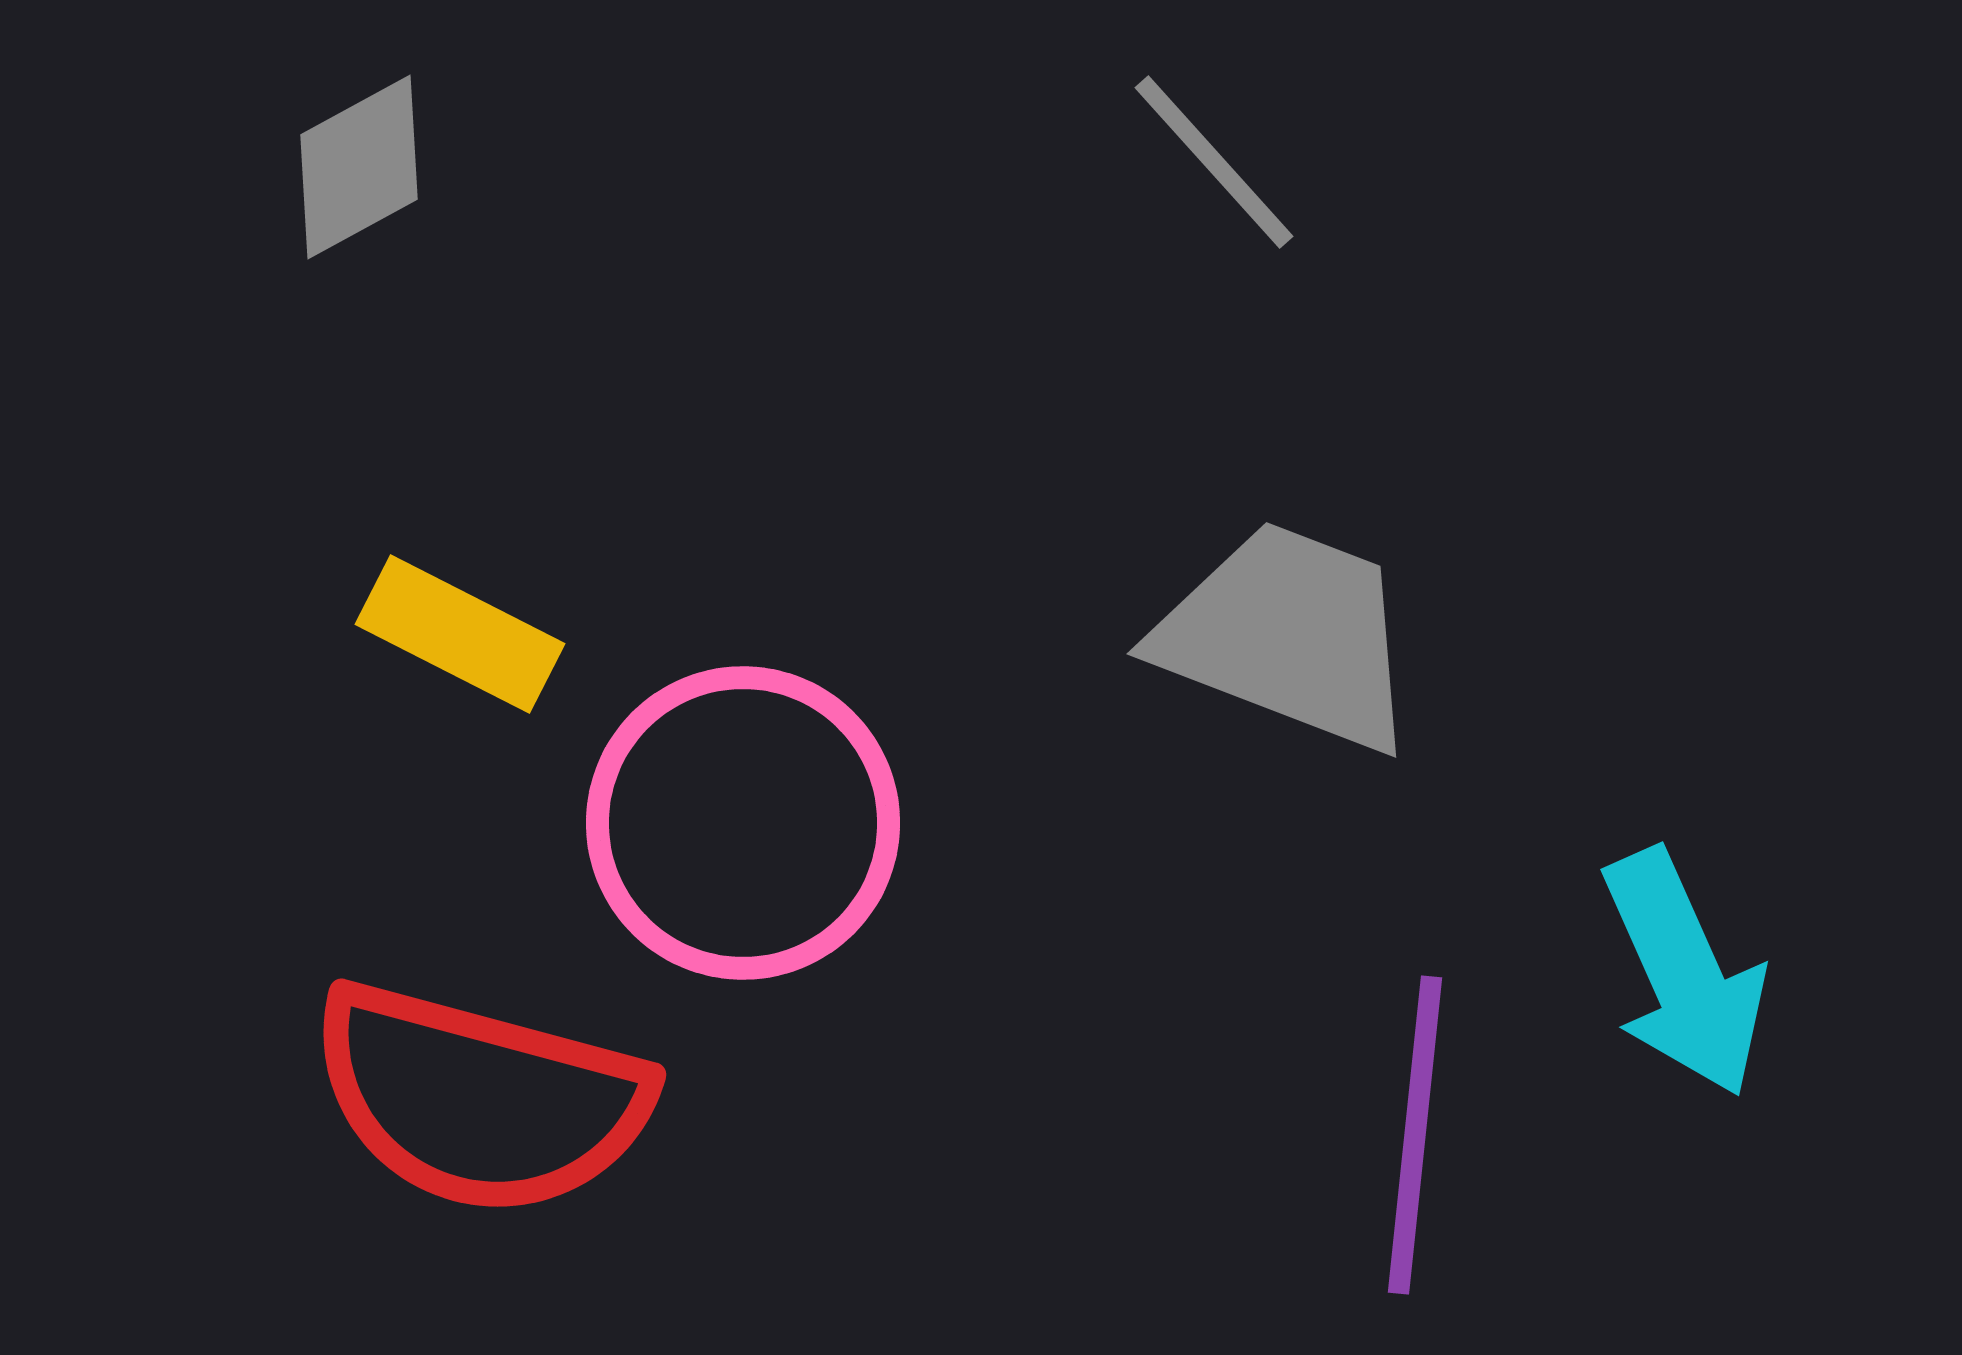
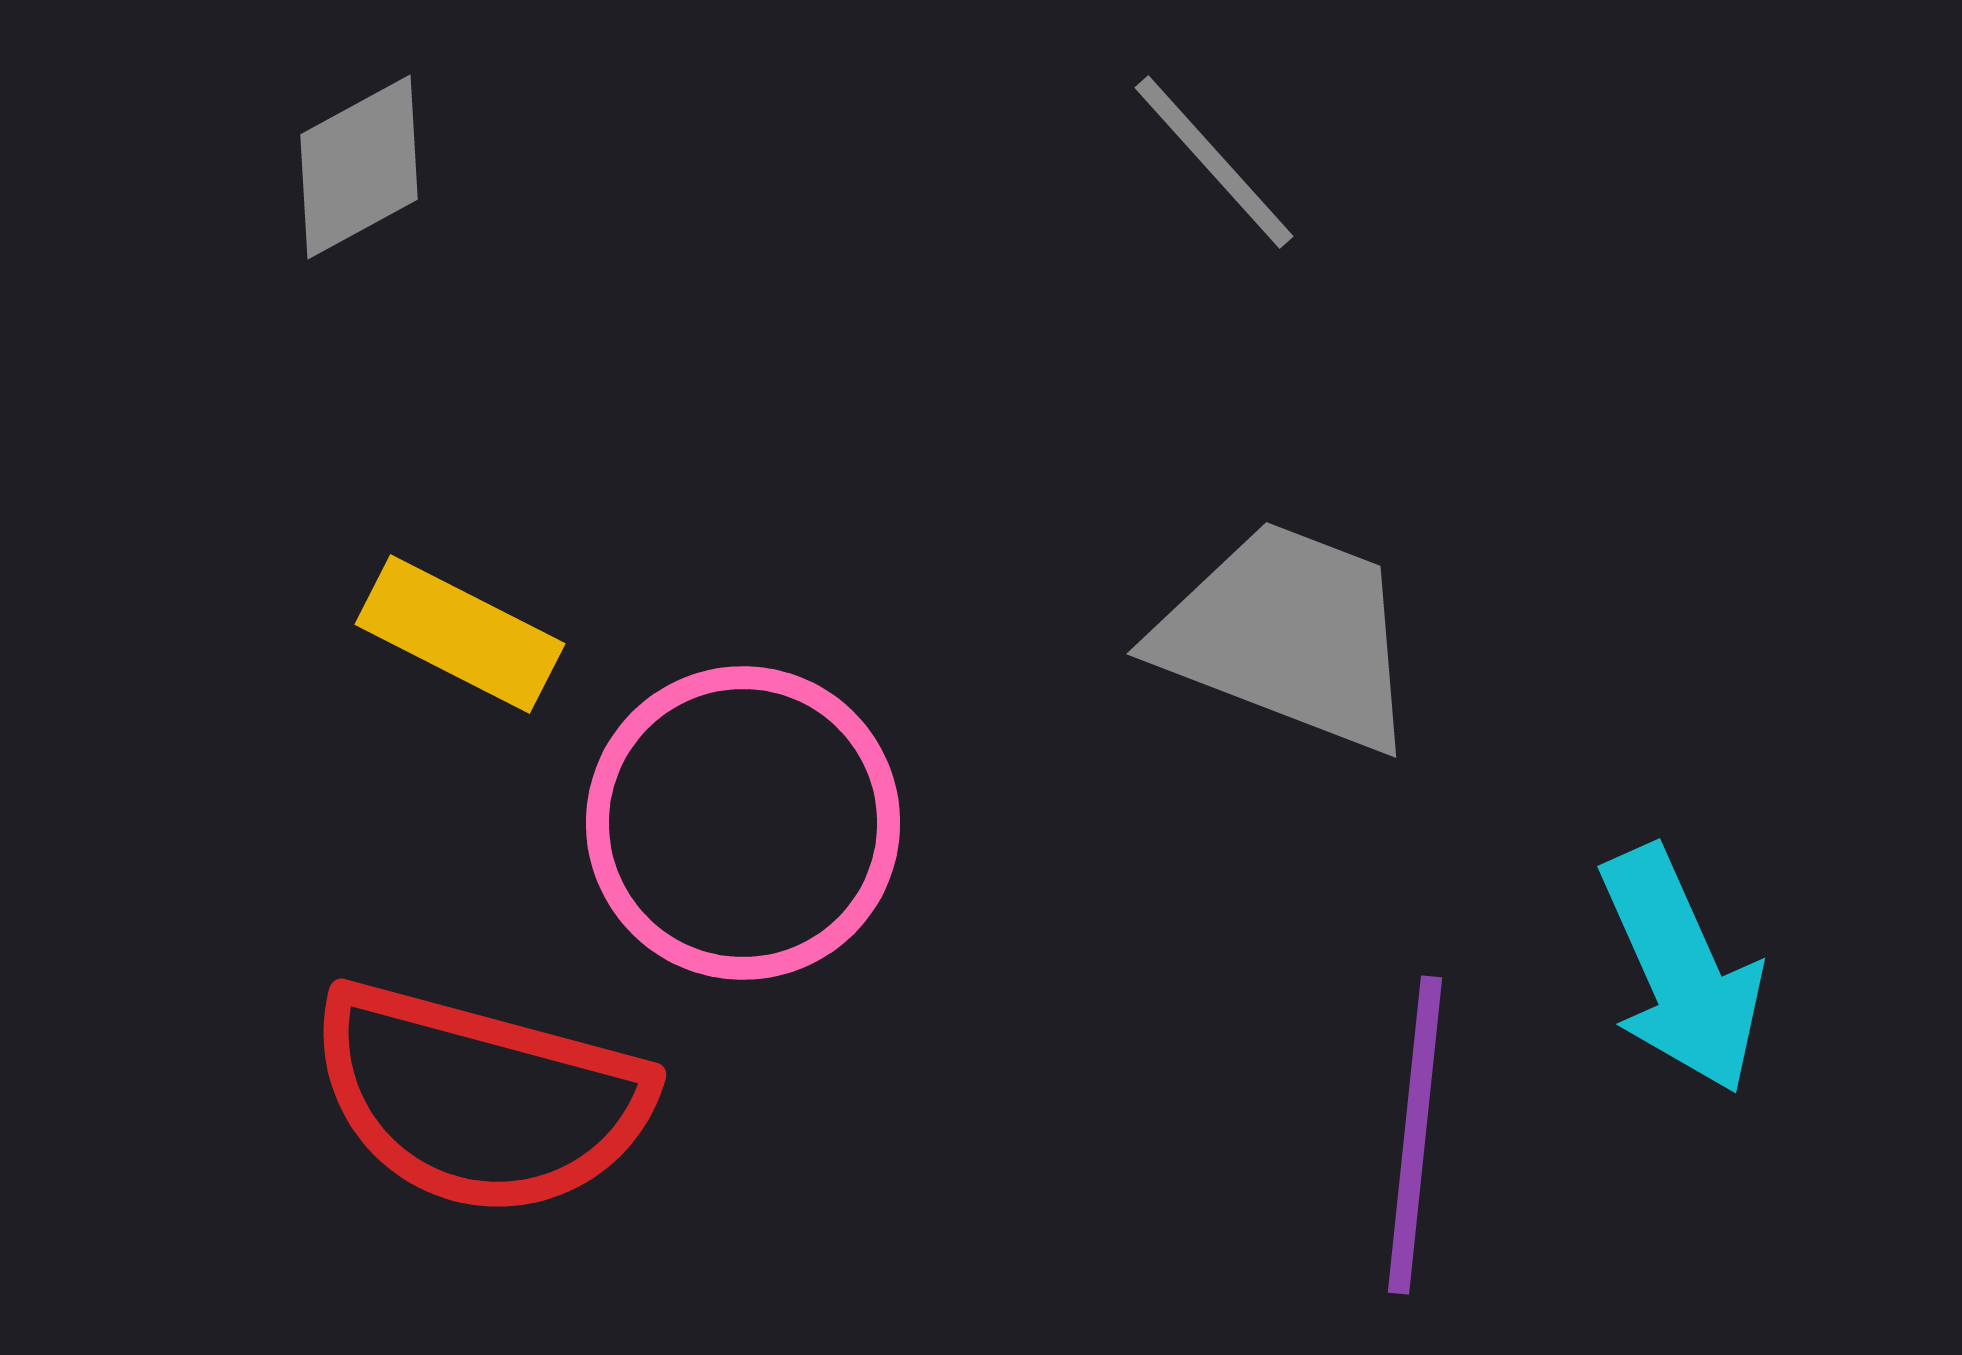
cyan arrow: moved 3 px left, 3 px up
